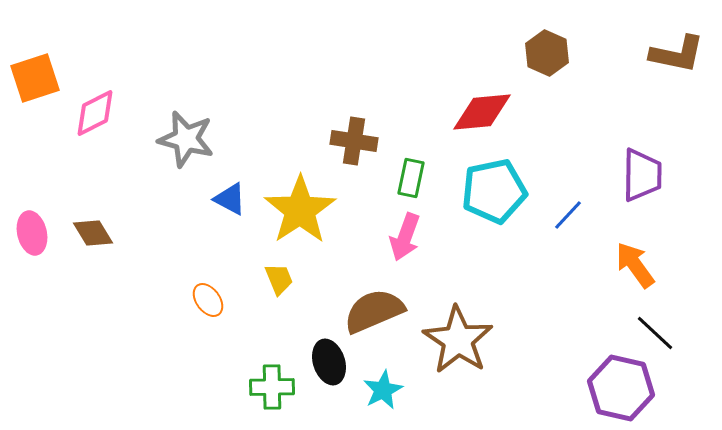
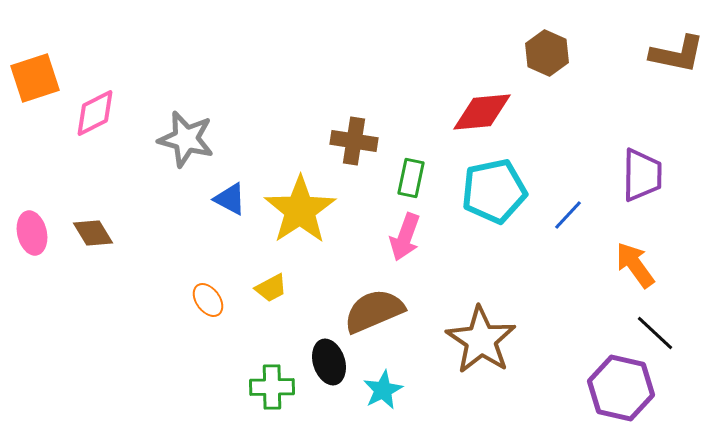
yellow trapezoid: moved 8 px left, 9 px down; rotated 84 degrees clockwise
brown star: moved 23 px right
